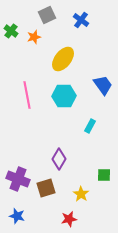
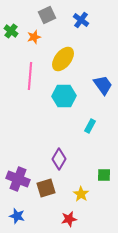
pink line: moved 3 px right, 19 px up; rotated 16 degrees clockwise
